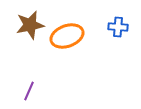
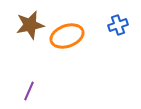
blue cross: moved 2 px up; rotated 24 degrees counterclockwise
